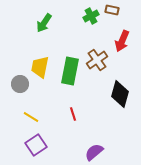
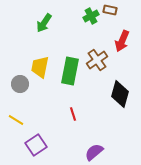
brown rectangle: moved 2 px left
yellow line: moved 15 px left, 3 px down
